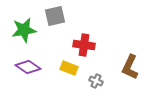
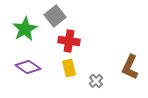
gray square: rotated 25 degrees counterclockwise
green star: moved 1 px right, 1 px up; rotated 20 degrees counterclockwise
red cross: moved 15 px left, 4 px up
yellow rectangle: rotated 54 degrees clockwise
gray cross: rotated 24 degrees clockwise
